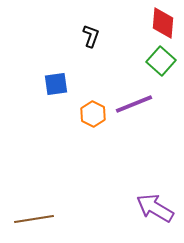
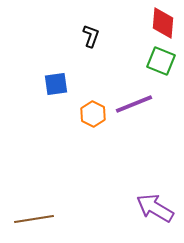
green square: rotated 20 degrees counterclockwise
